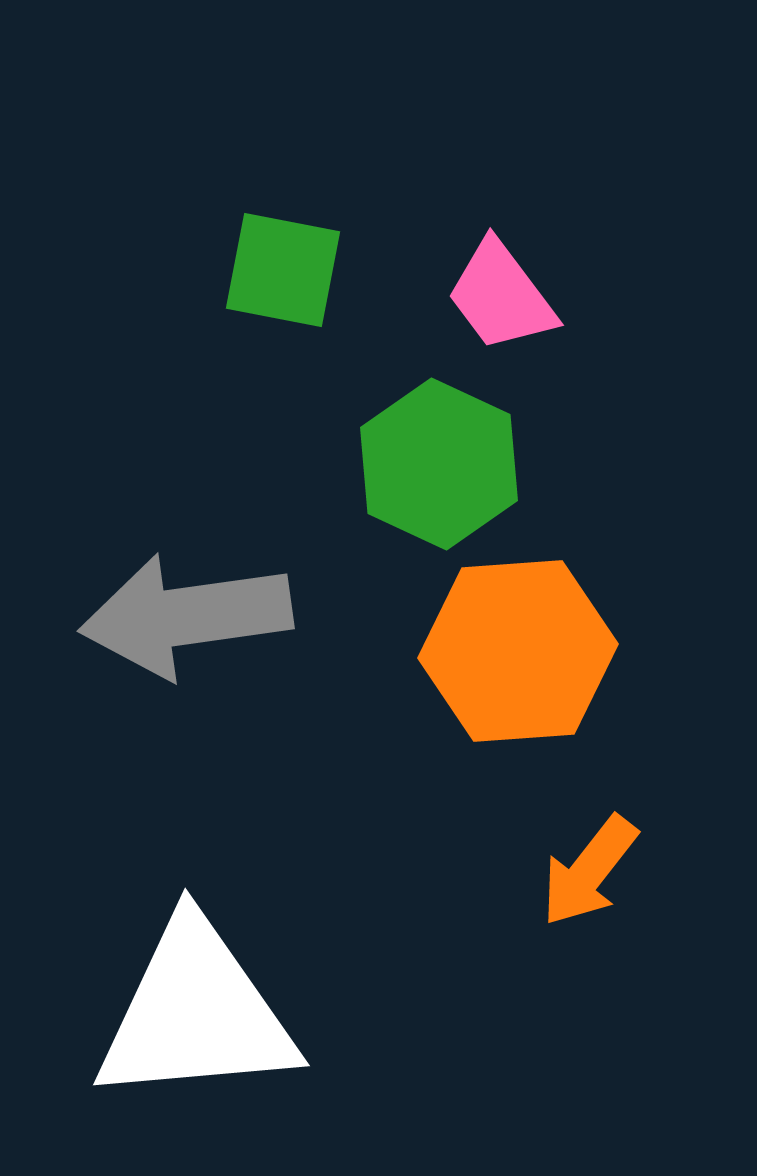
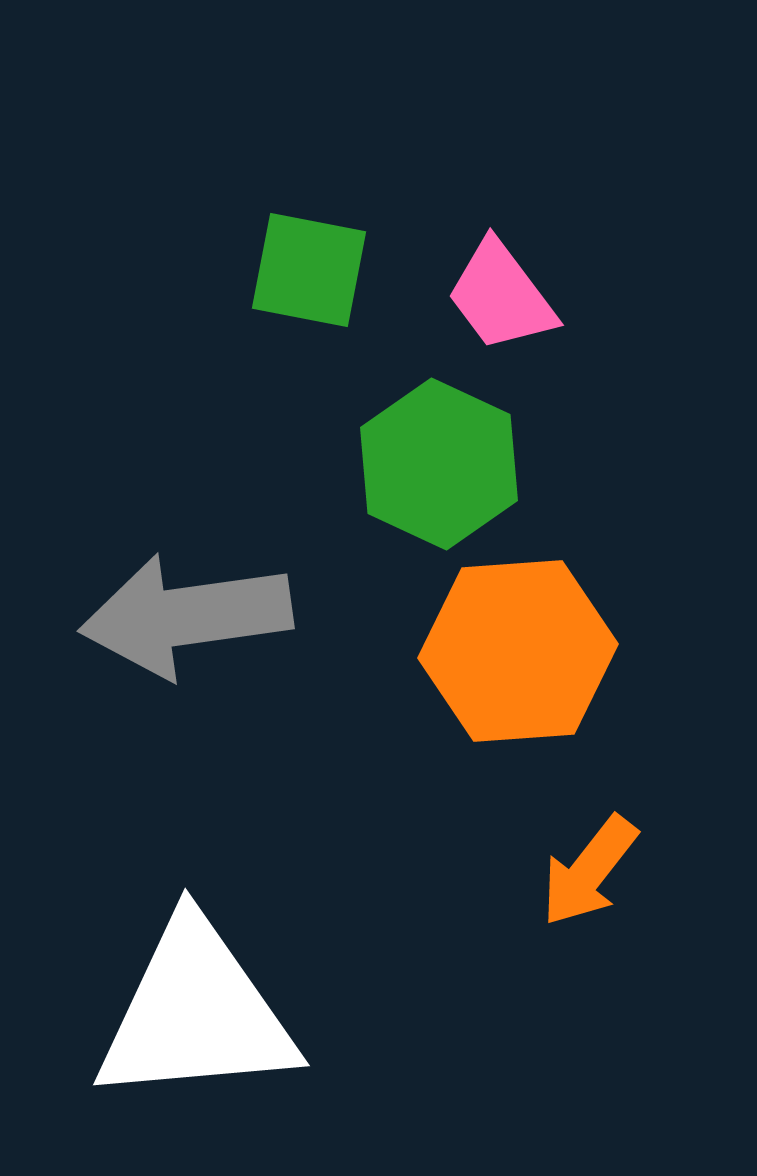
green square: moved 26 px right
